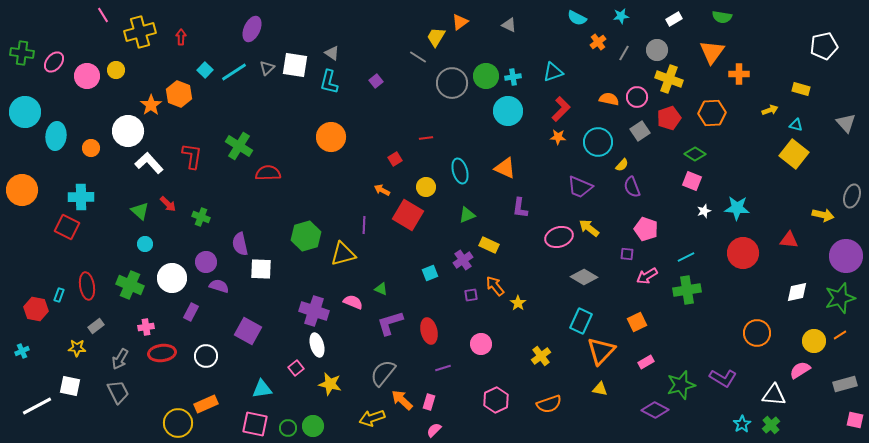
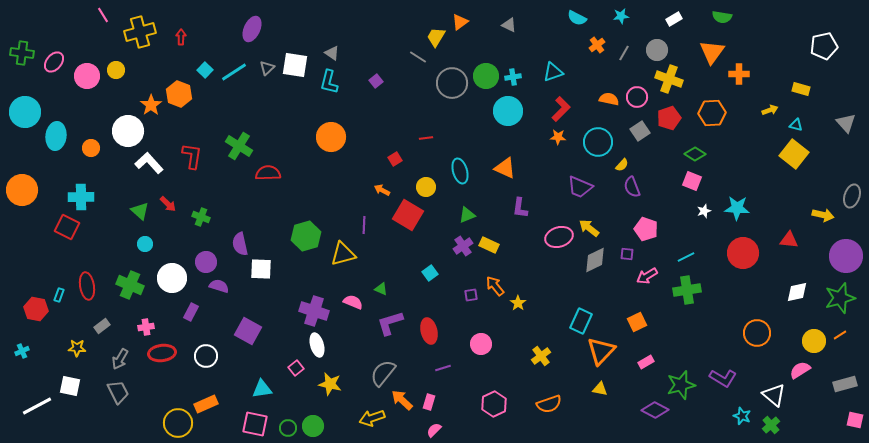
orange cross at (598, 42): moved 1 px left, 3 px down
purple cross at (463, 260): moved 14 px up
cyan square at (430, 273): rotated 14 degrees counterclockwise
gray diamond at (584, 277): moved 11 px right, 17 px up; rotated 56 degrees counterclockwise
gray rectangle at (96, 326): moved 6 px right
white triangle at (774, 395): rotated 35 degrees clockwise
pink hexagon at (496, 400): moved 2 px left, 4 px down
cyan star at (742, 424): moved 8 px up; rotated 18 degrees counterclockwise
